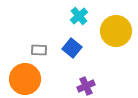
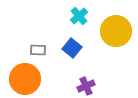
gray rectangle: moved 1 px left
